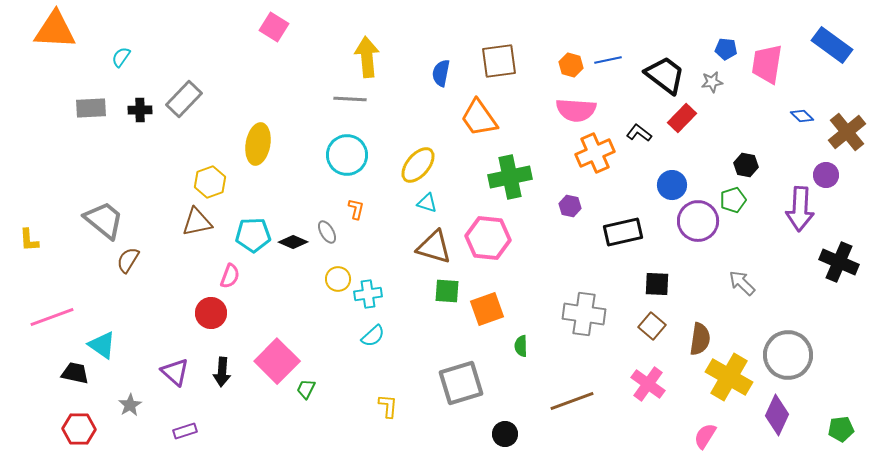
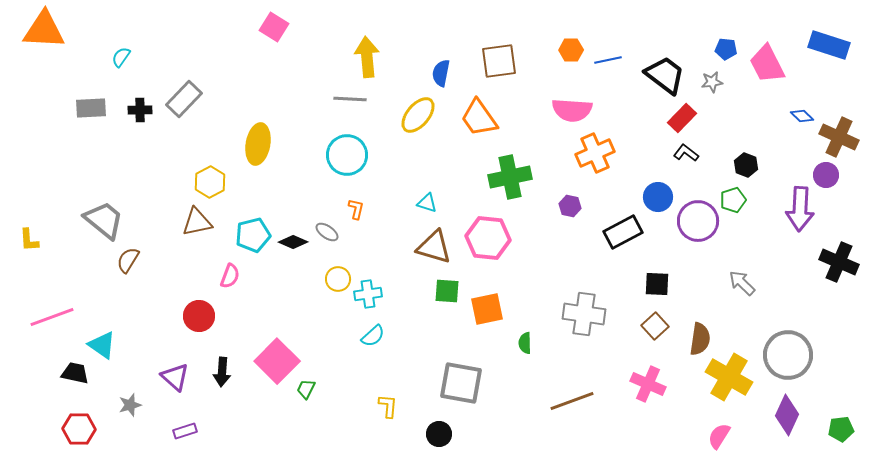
orange triangle at (55, 30): moved 11 px left
blue rectangle at (832, 45): moved 3 px left; rotated 18 degrees counterclockwise
pink trapezoid at (767, 64): rotated 36 degrees counterclockwise
orange hexagon at (571, 65): moved 15 px up; rotated 15 degrees counterclockwise
pink semicircle at (576, 110): moved 4 px left
brown cross at (847, 132): moved 8 px left, 5 px down; rotated 27 degrees counterclockwise
black L-shape at (639, 133): moved 47 px right, 20 px down
yellow ellipse at (418, 165): moved 50 px up
black hexagon at (746, 165): rotated 10 degrees clockwise
yellow hexagon at (210, 182): rotated 8 degrees counterclockwise
blue circle at (672, 185): moved 14 px left, 12 px down
gray ellipse at (327, 232): rotated 25 degrees counterclockwise
black rectangle at (623, 232): rotated 15 degrees counterclockwise
cyan pentagon at (253, 235): rotated 12 degrees counterclockwise
orange square at (487, 309): rotated 8 degrees clockwise
red circle at (211, 313): moved 12 px left, 3 px down
brown square at (652, 326): moved 3 px right; rotated 8 degrees clockwise
green semicircle at (521, 346): moved 4 px right, 3 px up
purple triangle at (175, 372): moved 5 px down
gray square at (461, 383): rotated 27 degrees clockwise
pink cross at (648, 384): rotated 12 degrees counterclockwise
gray star at (130, 405): rotated 15 degrees clockwise
purple diamond at (777, 415): moved 10 px right
black circle at (505, 434): moved 66 px left
pink semicircle at (705, 436): moved 14 px right
